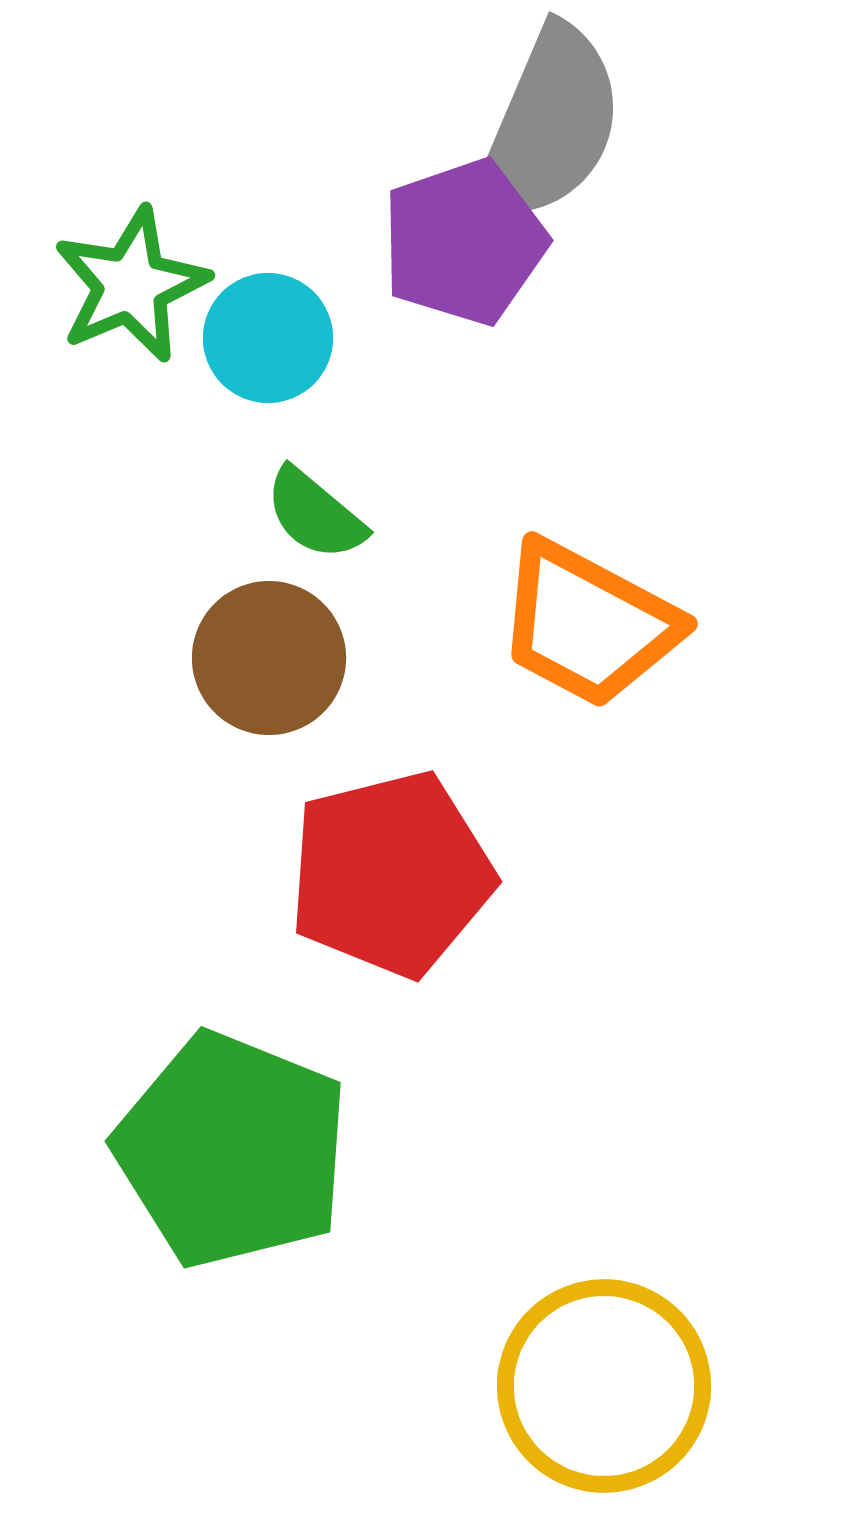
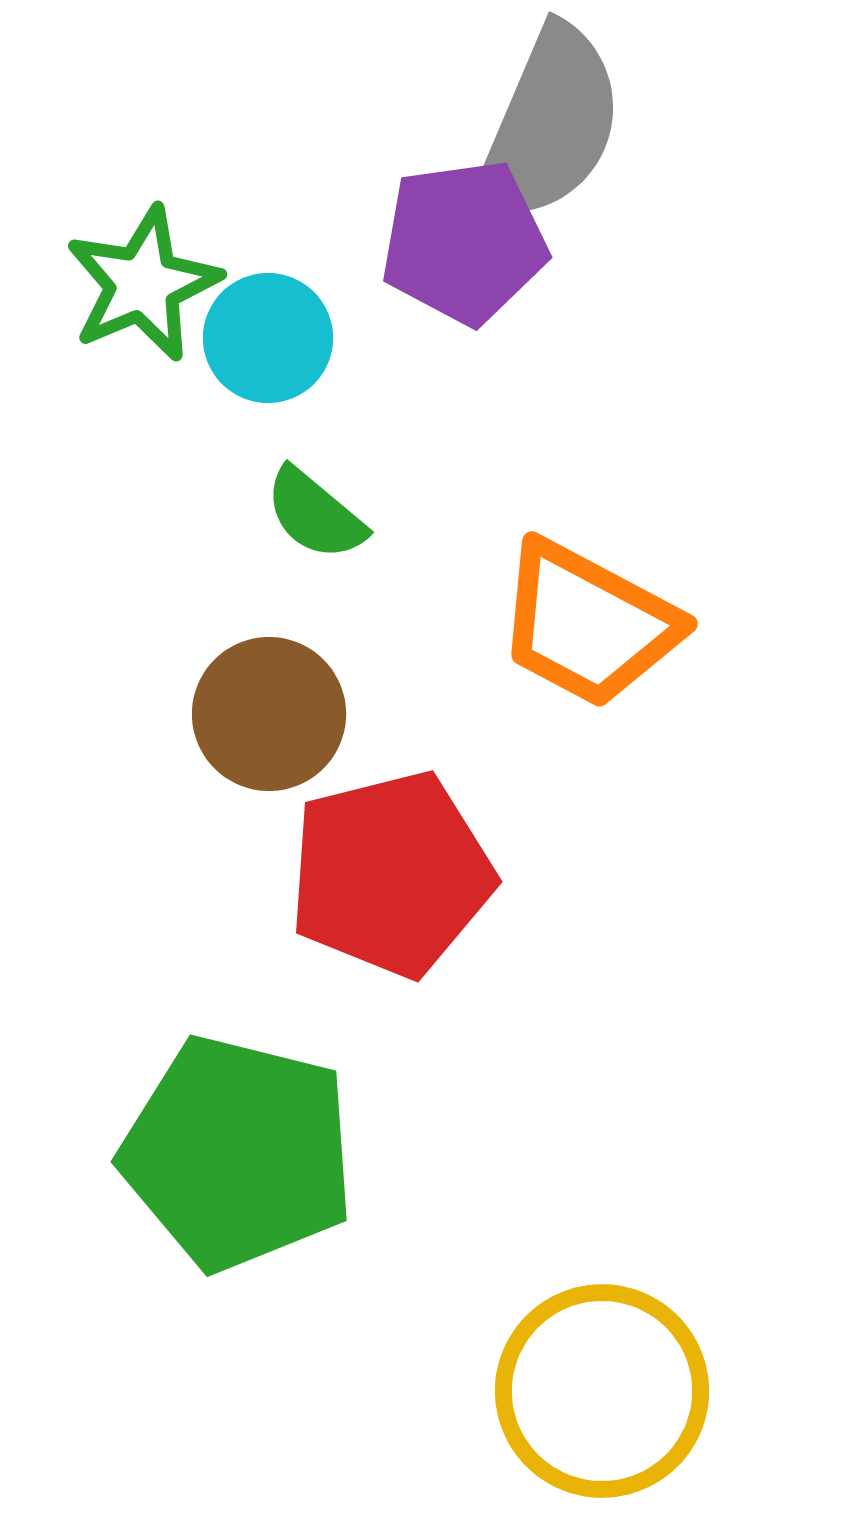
purple pentagon: rotated 11 degrees clockwise
green star: moved 12 px right, 1 px up
brown circle: moved 56 px down
green pentagon: moved 6 px right, 3 px down; rotated 8 degrees counterclockwise
yellow circle: moved 2 px left, 5 px down
